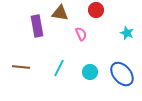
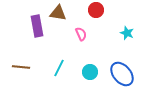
brown triangle: moved 2 px left
